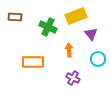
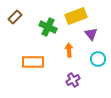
brown rectangle: rotated 48 degrees counterclockwise
purple cross: moved 2 px down; rotated 32 degrees clockwise
